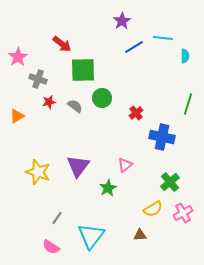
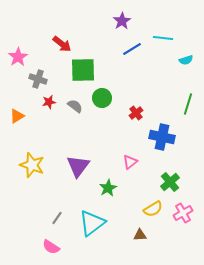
blue line: moved 2 px left, 2 px down
cyan semicircle: moved 1 px right, 4 px down; rotated 72 degrees clockwise
pink triangle: moved 5 px right, 3 px up
yellow star: moved 6 px left, 7 px up
cyan triangle: moved 1 px right, 13 px up; rotated 16 degrees clockwise
